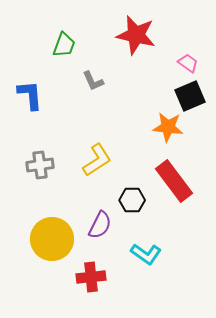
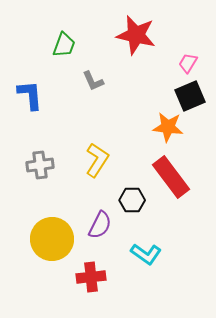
pink trapezoid: rotated 95 degrees counterclockwise
yellow L-shape: rotated 24 degrees counterclockwise
red rectangle: moved 3 px left, 4 px up
